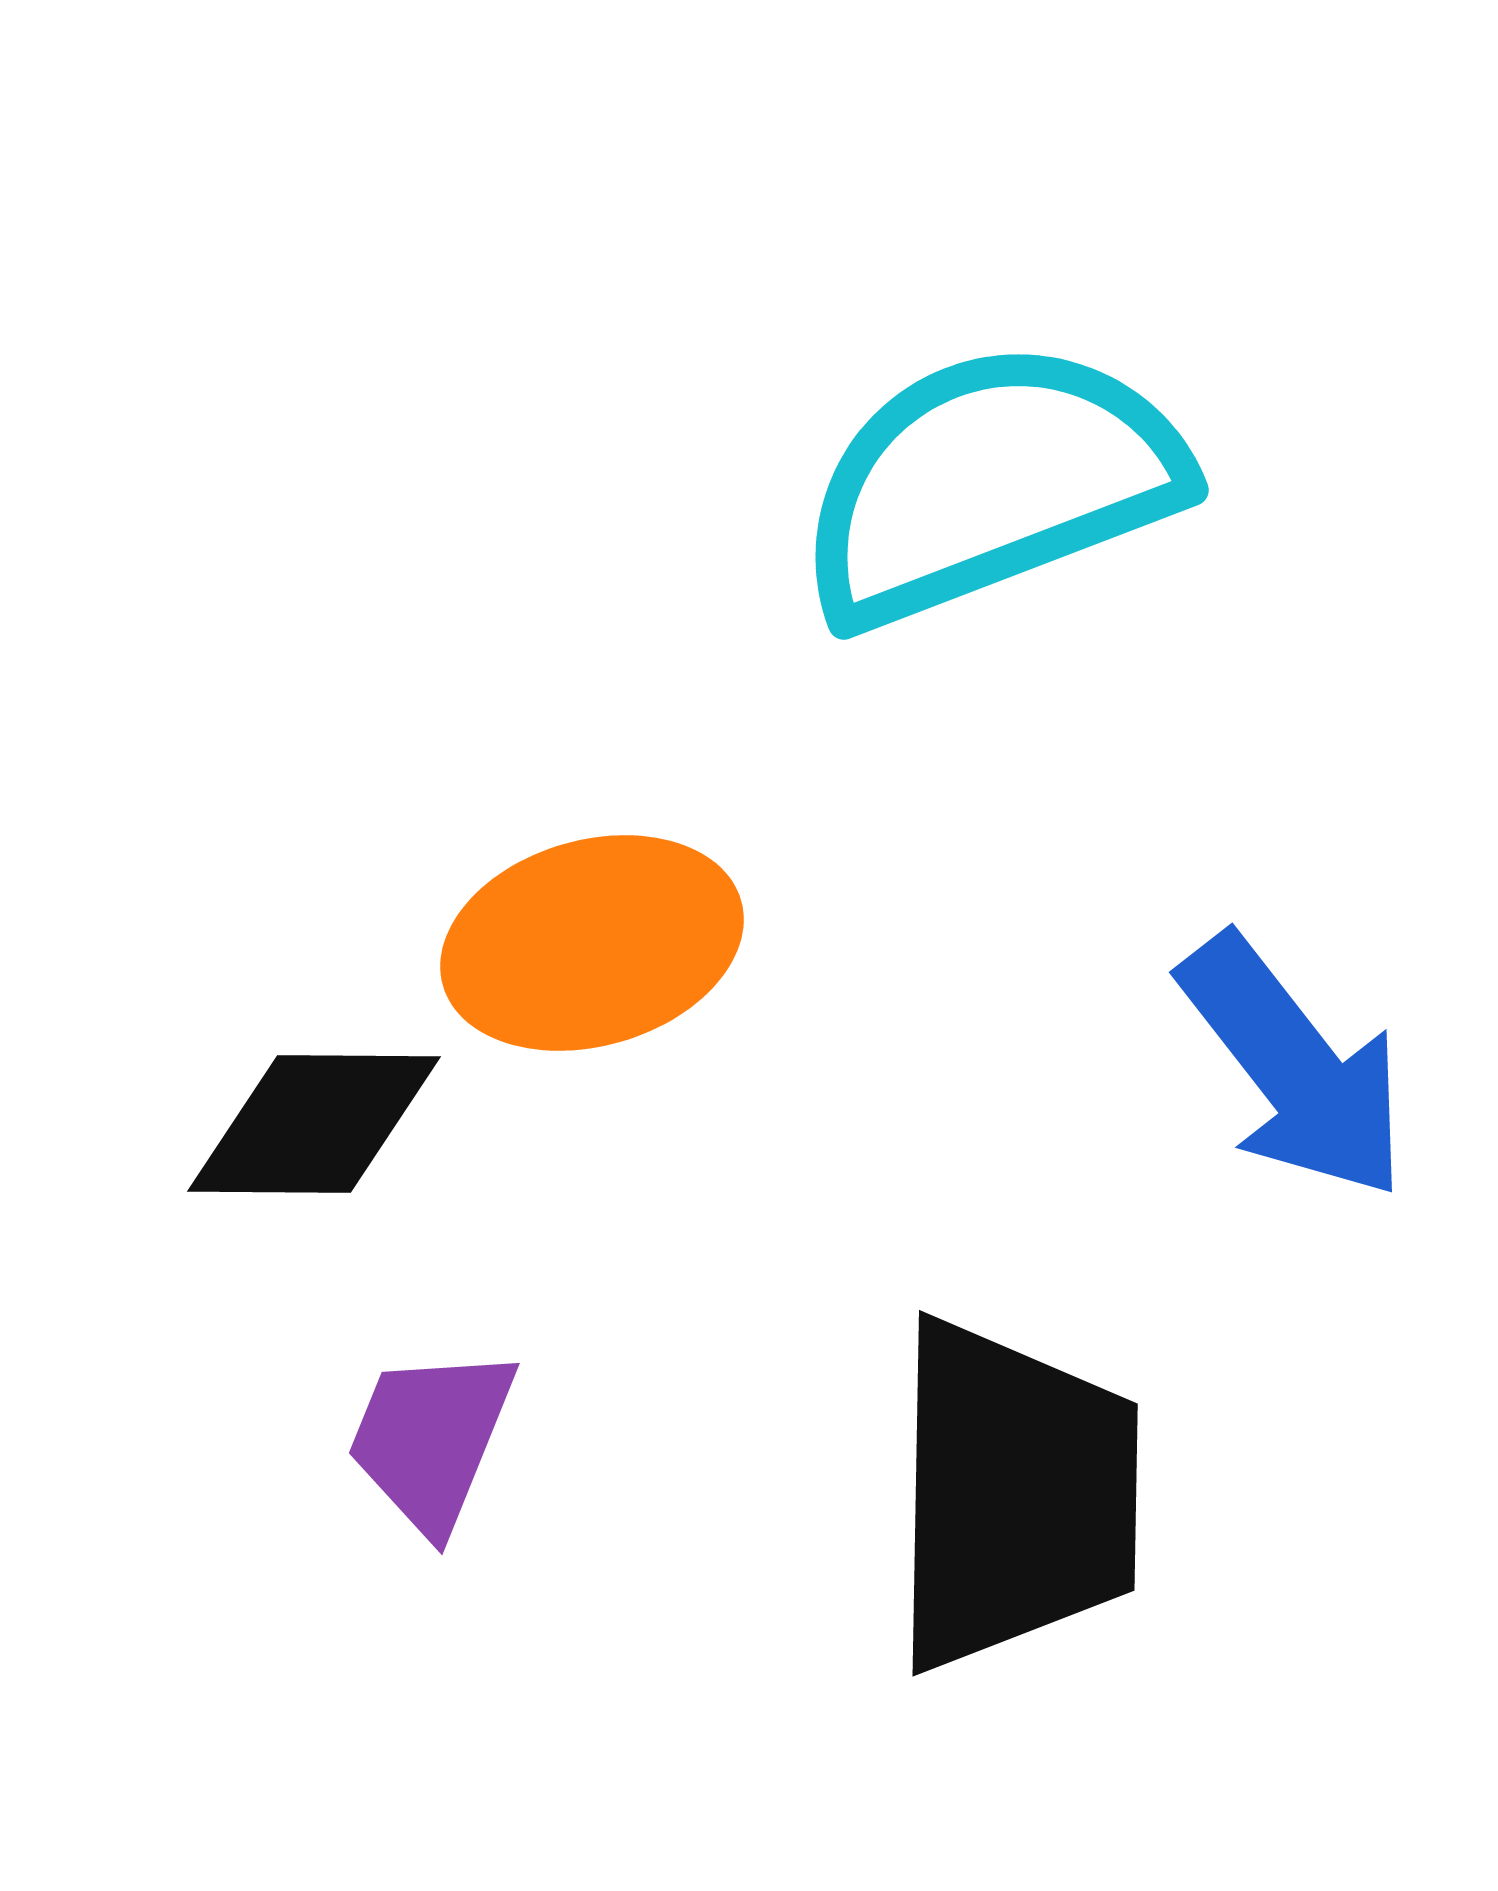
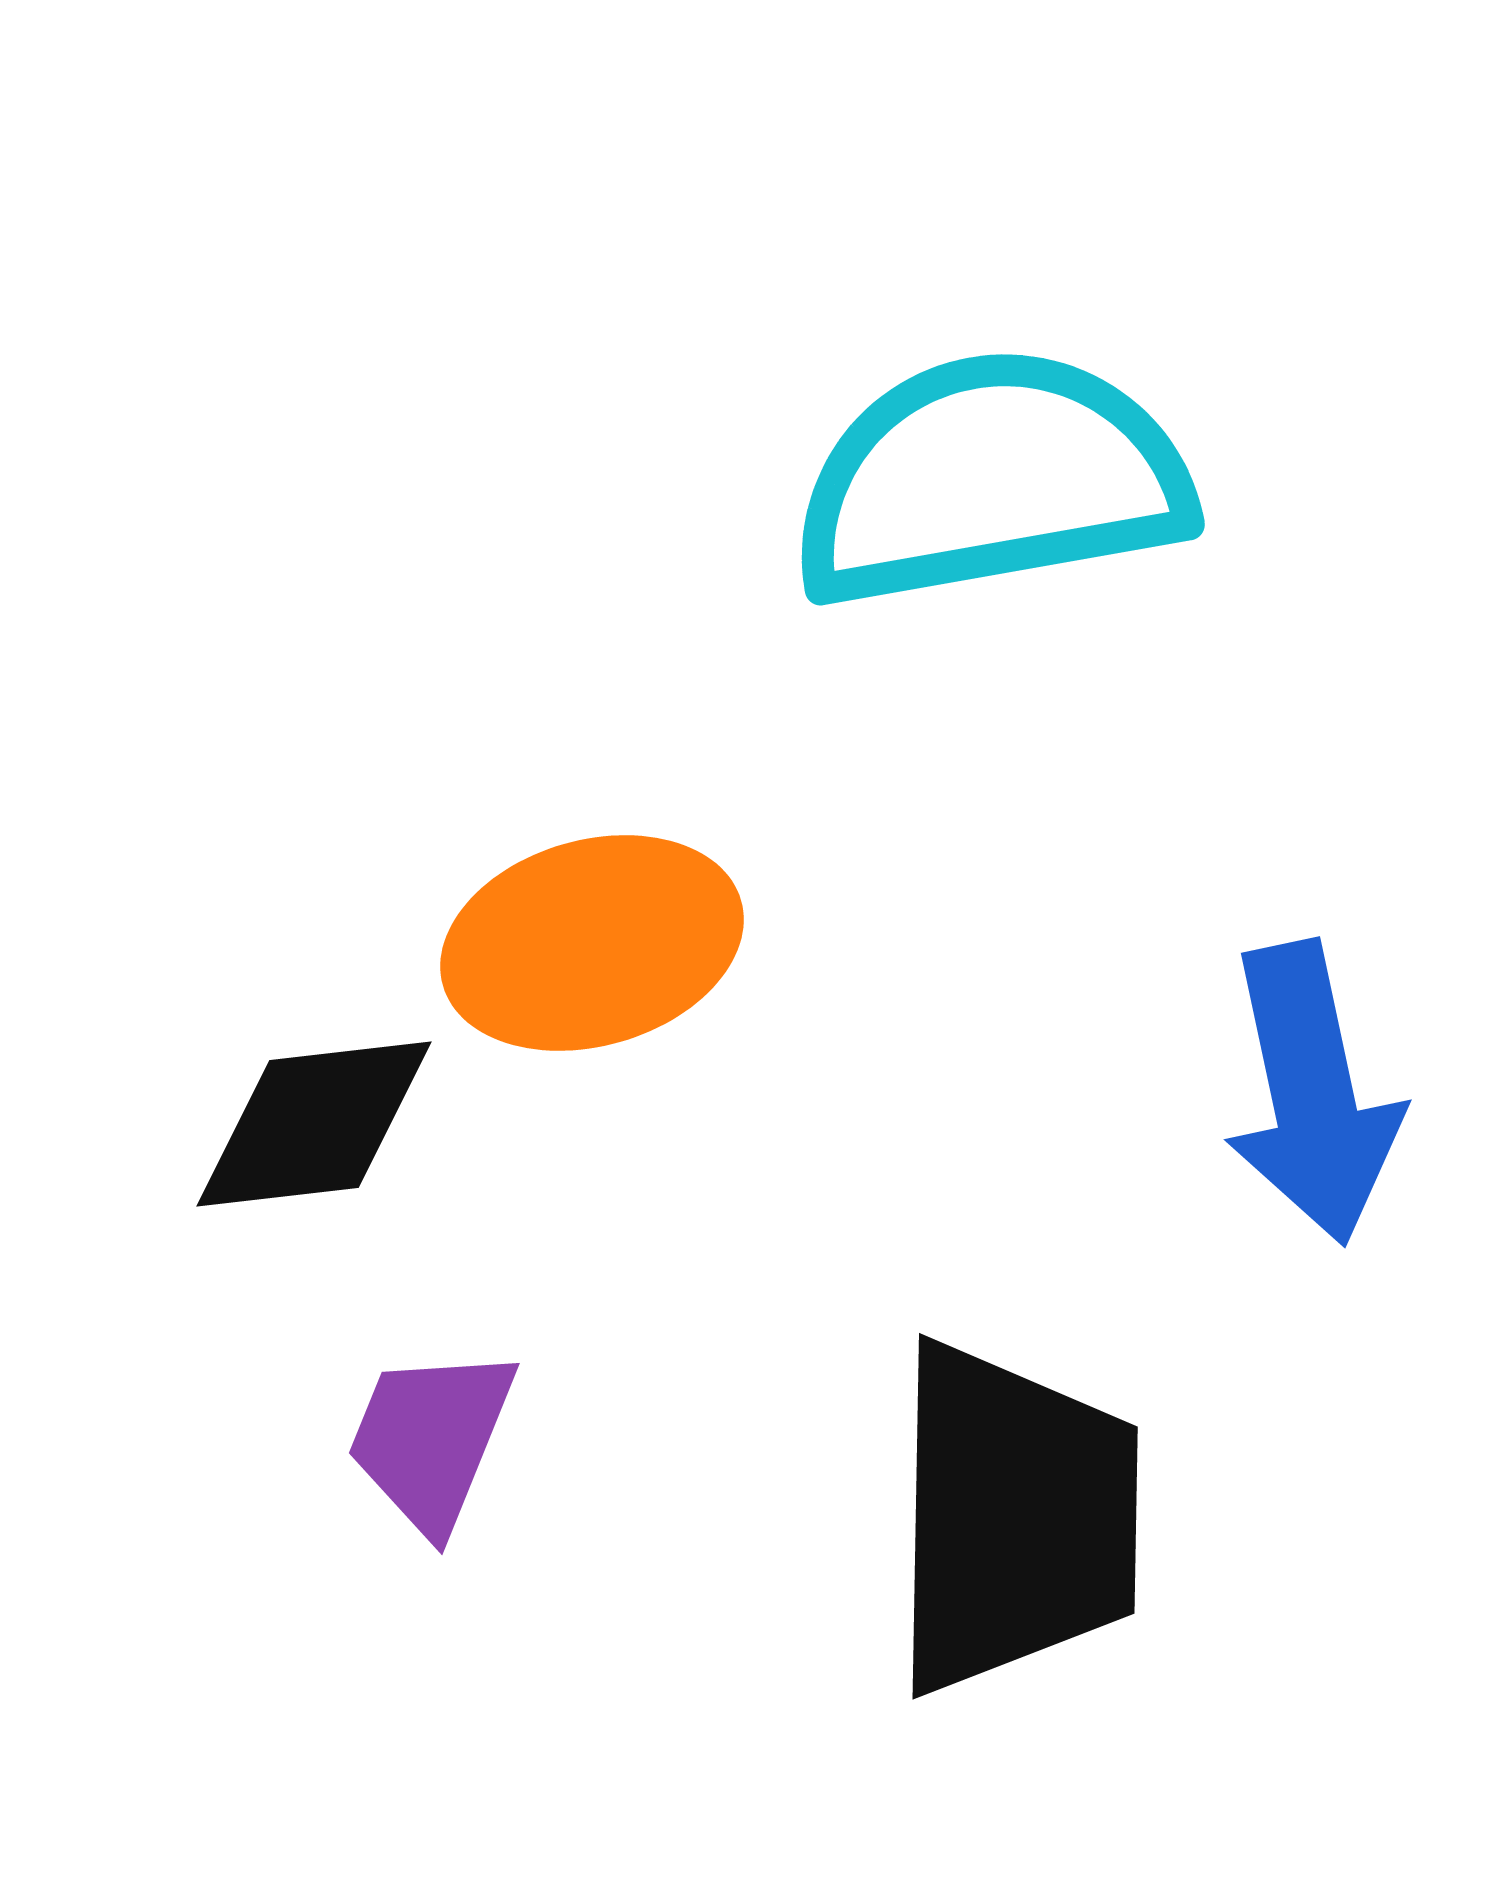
cyan semicircle: moved 1 px right, 4 px up; rotated 11 degrees clockwise
blue arrow: moved 18 px right, 26 px down; rotated 26 degrees clockwise
black diamond: rotated 7 degrees counterclockwise
black trapezoid: moved 23 px down
